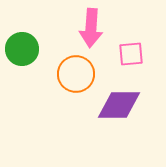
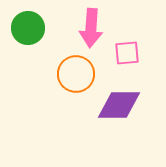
green circle: moved 6 px right, 21 px up
pink square: moved 4 px left, 1 px up
